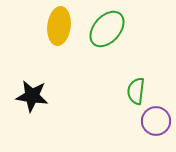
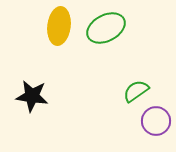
green ellipse: moved 1 px left, 1 px up; rotated 21 degrees clockwise
green semicircle: rotated 48 degrees clockwise
